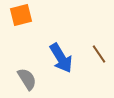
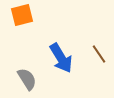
orange square: moved 1 px right
